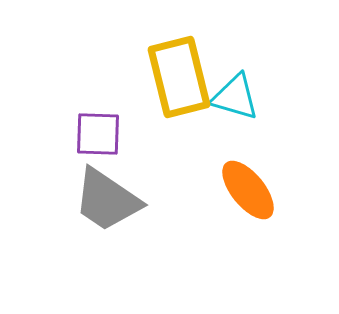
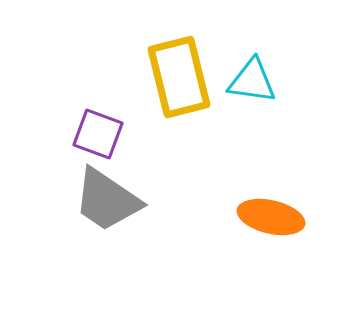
cyan triangle: moved 17 px right, 16 px up; rotated 8 degrees counterclockwise
purple square: rotated 18 degrees clockwise
orange ellipse: moved 23 px right, 27 px down; rotated 38 degrees counterclockwise
